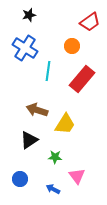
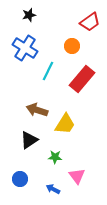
cyan line: rotated 18 degrees clockwise
